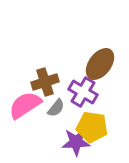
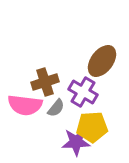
brown ellipse: moved 2 px right, 3 px up
pink semicircle: rotated 140 degrees counterclockwise
yellow pentagon: rotated 12 degrees counterclockwise
